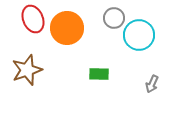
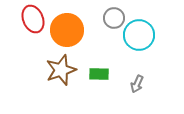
orange circle: moved 2 px down
brown star: moved 34 px right
gray arrow: moved 15 px left
